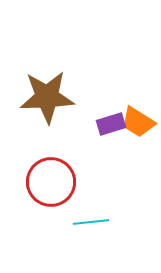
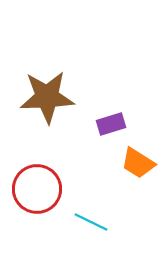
orange trapezoid: moved 41 px down
red circle: moved 14 px left, 7 px down
cyan line: rotated 32 degrees clockwise
